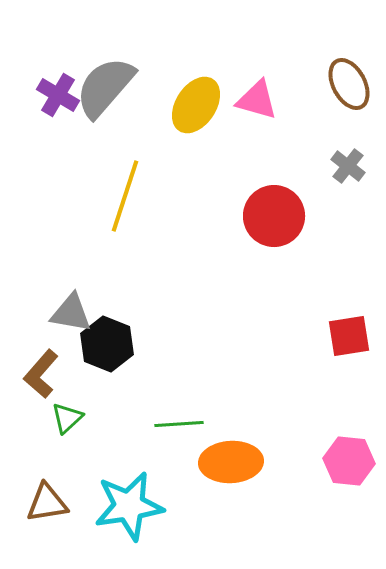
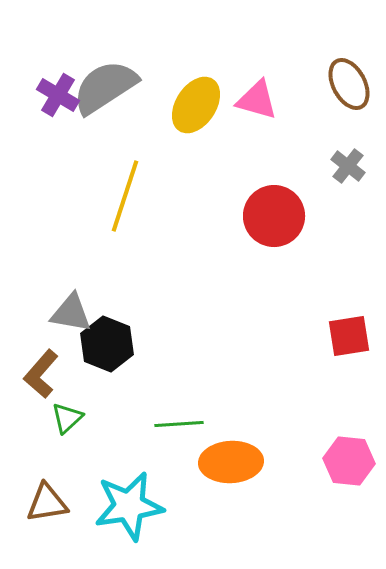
gray semicircle: rotated 16 degrees clockwise
